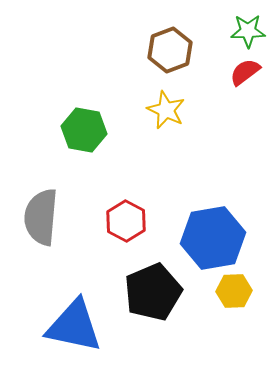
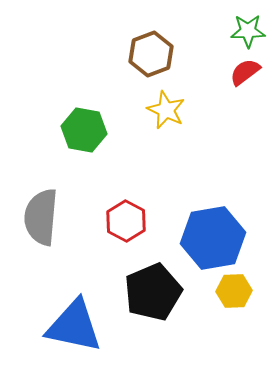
brown hexagon: moved 19 px left, 4 px down
